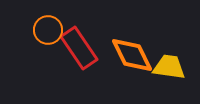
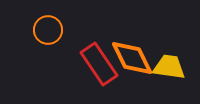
red rectangle: moved 20 px right, 16 px down
orange diamond: moved 3 px down
